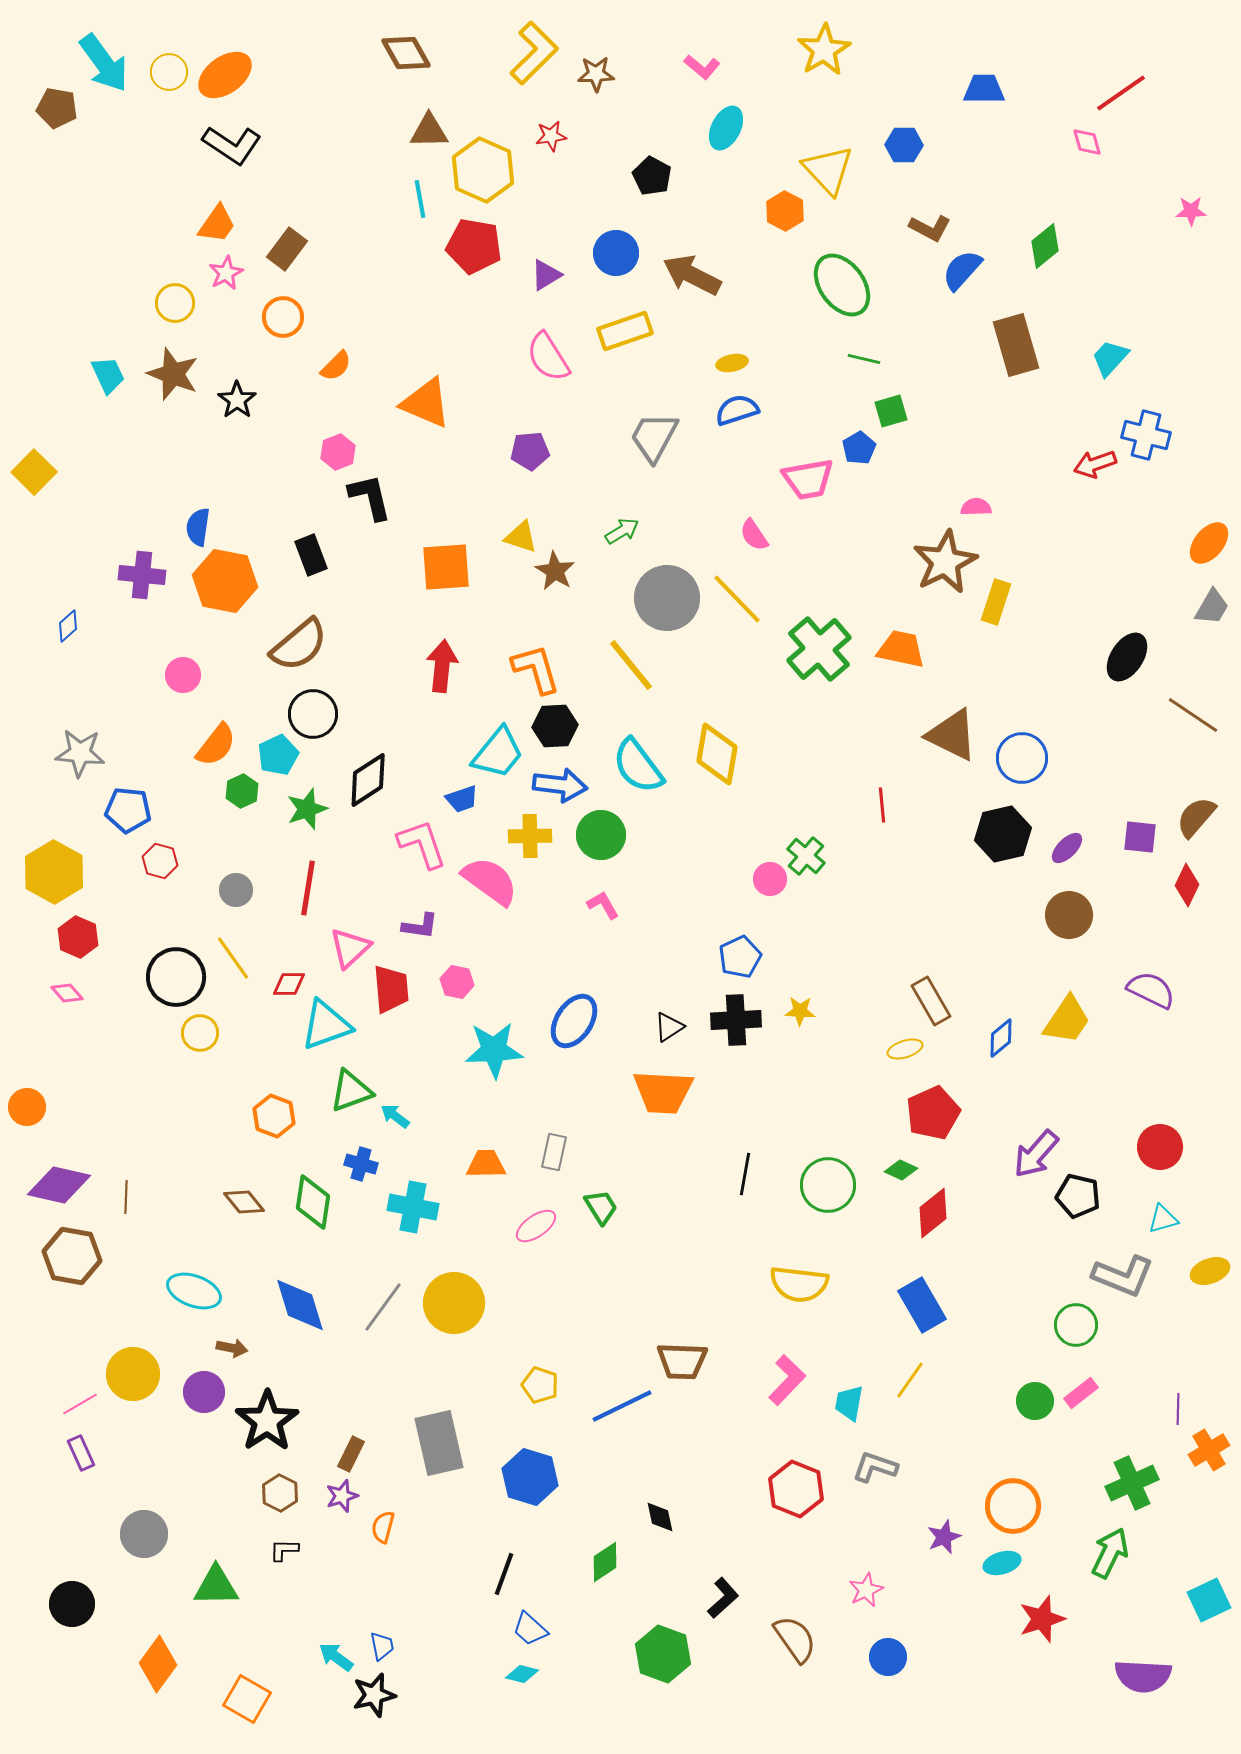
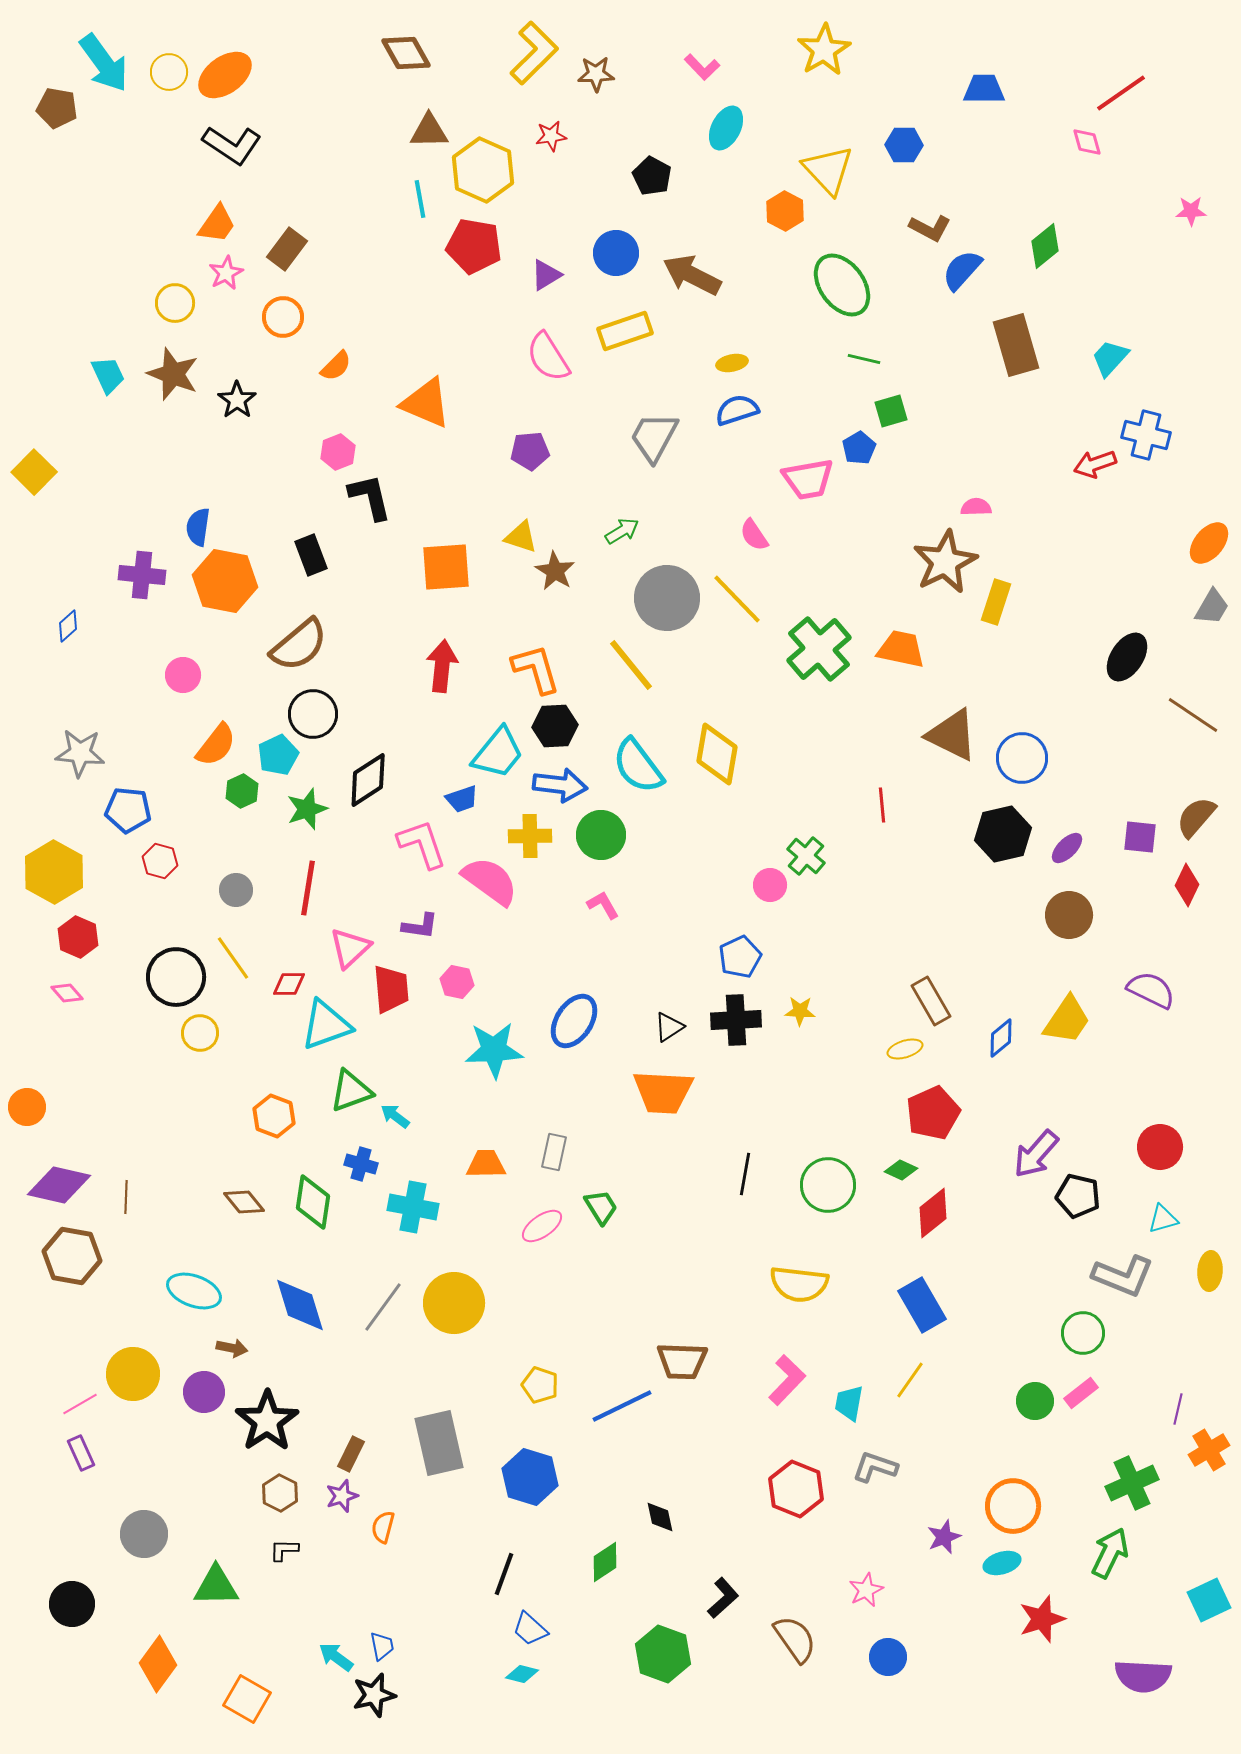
pink L-shape at (702, 67): rotated 6 degrees clockwise
pink circle at (770, 879): moved 6 px down
pink ellipse at (536, 1226): moved 6 px right
yellow ellipse at (1210, 1271): rotated 66 degrees counterclockwise
green circle at (1076, 1325): moved 7 px right, 8 px down
purple line at (1178, 1409): rotated 12 degrees clockwise
